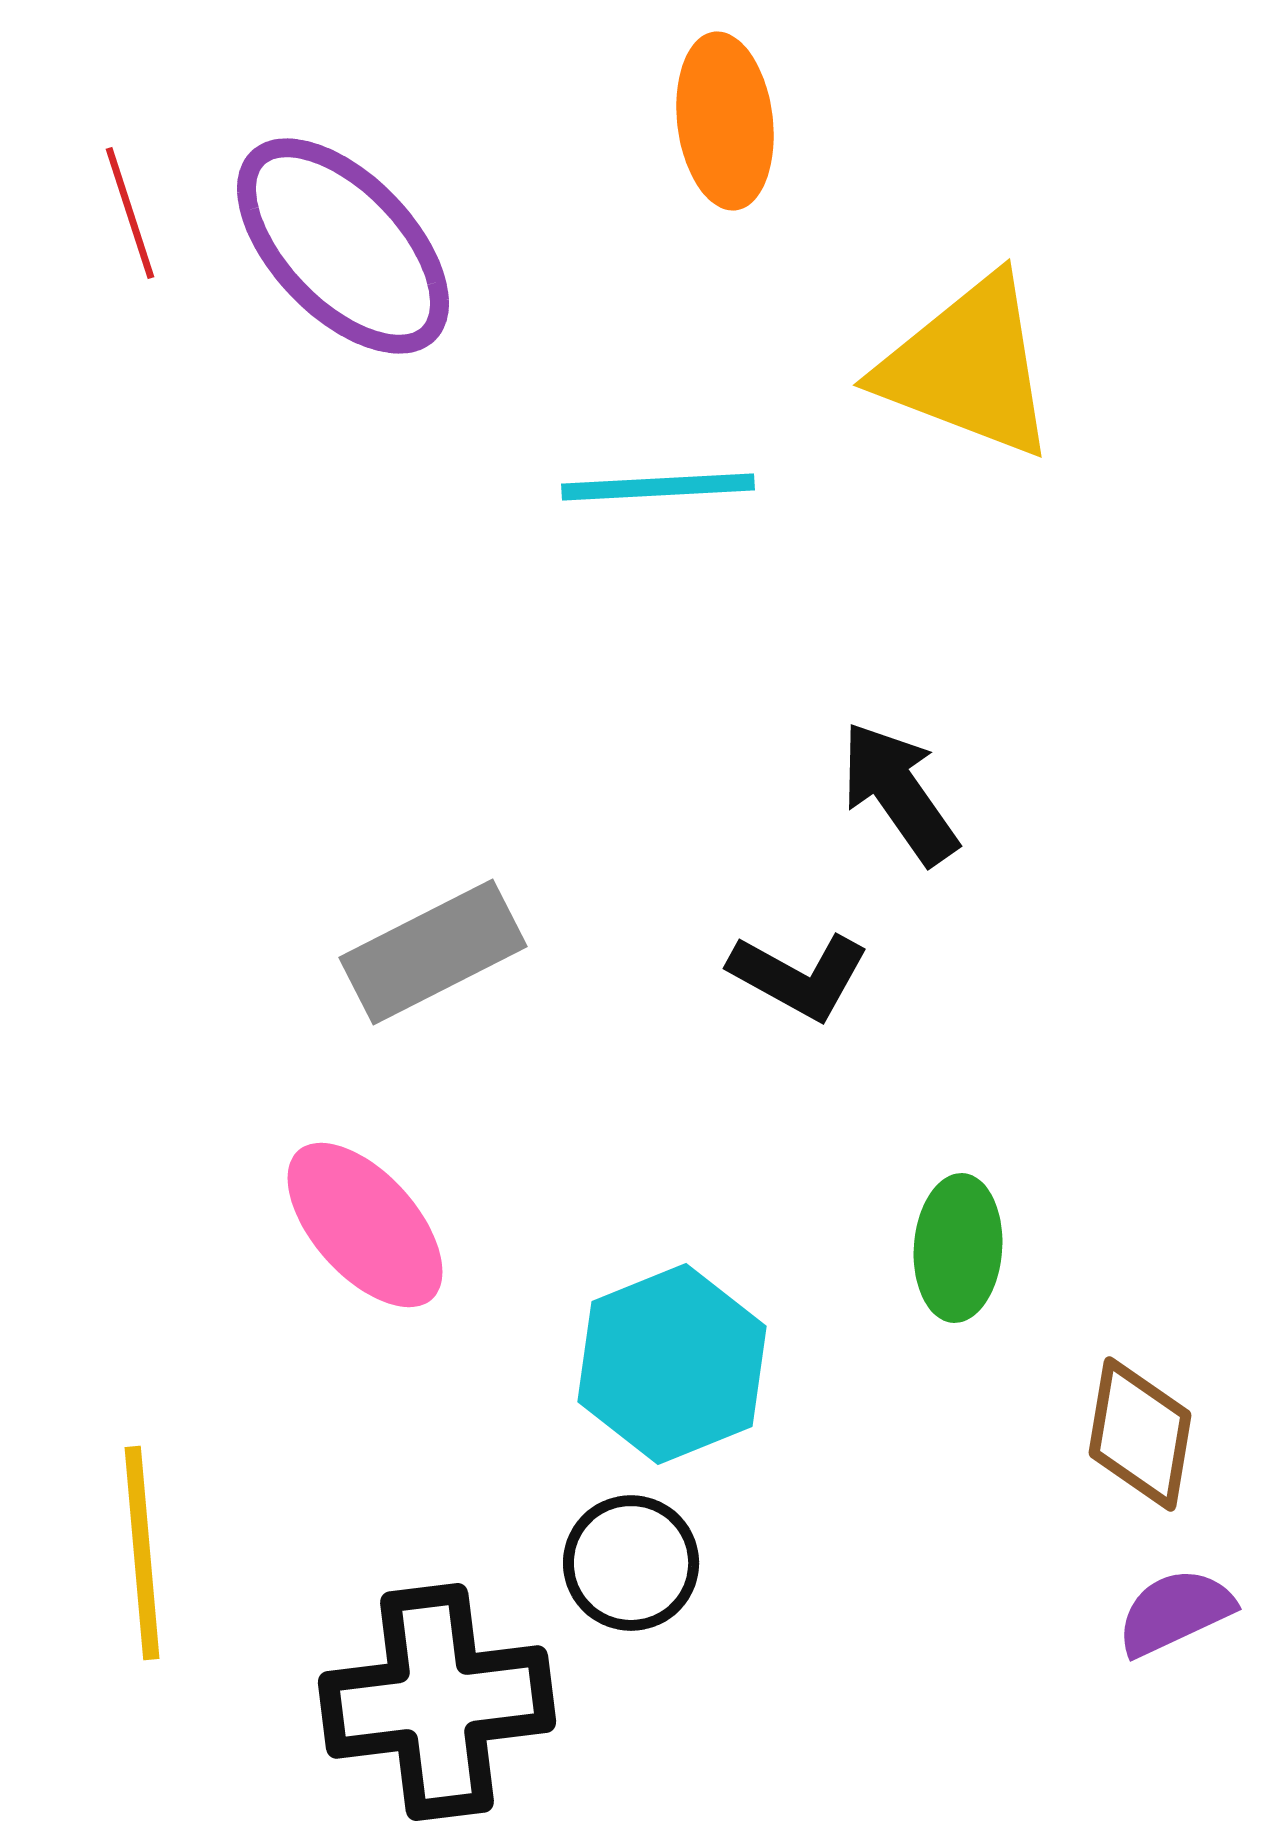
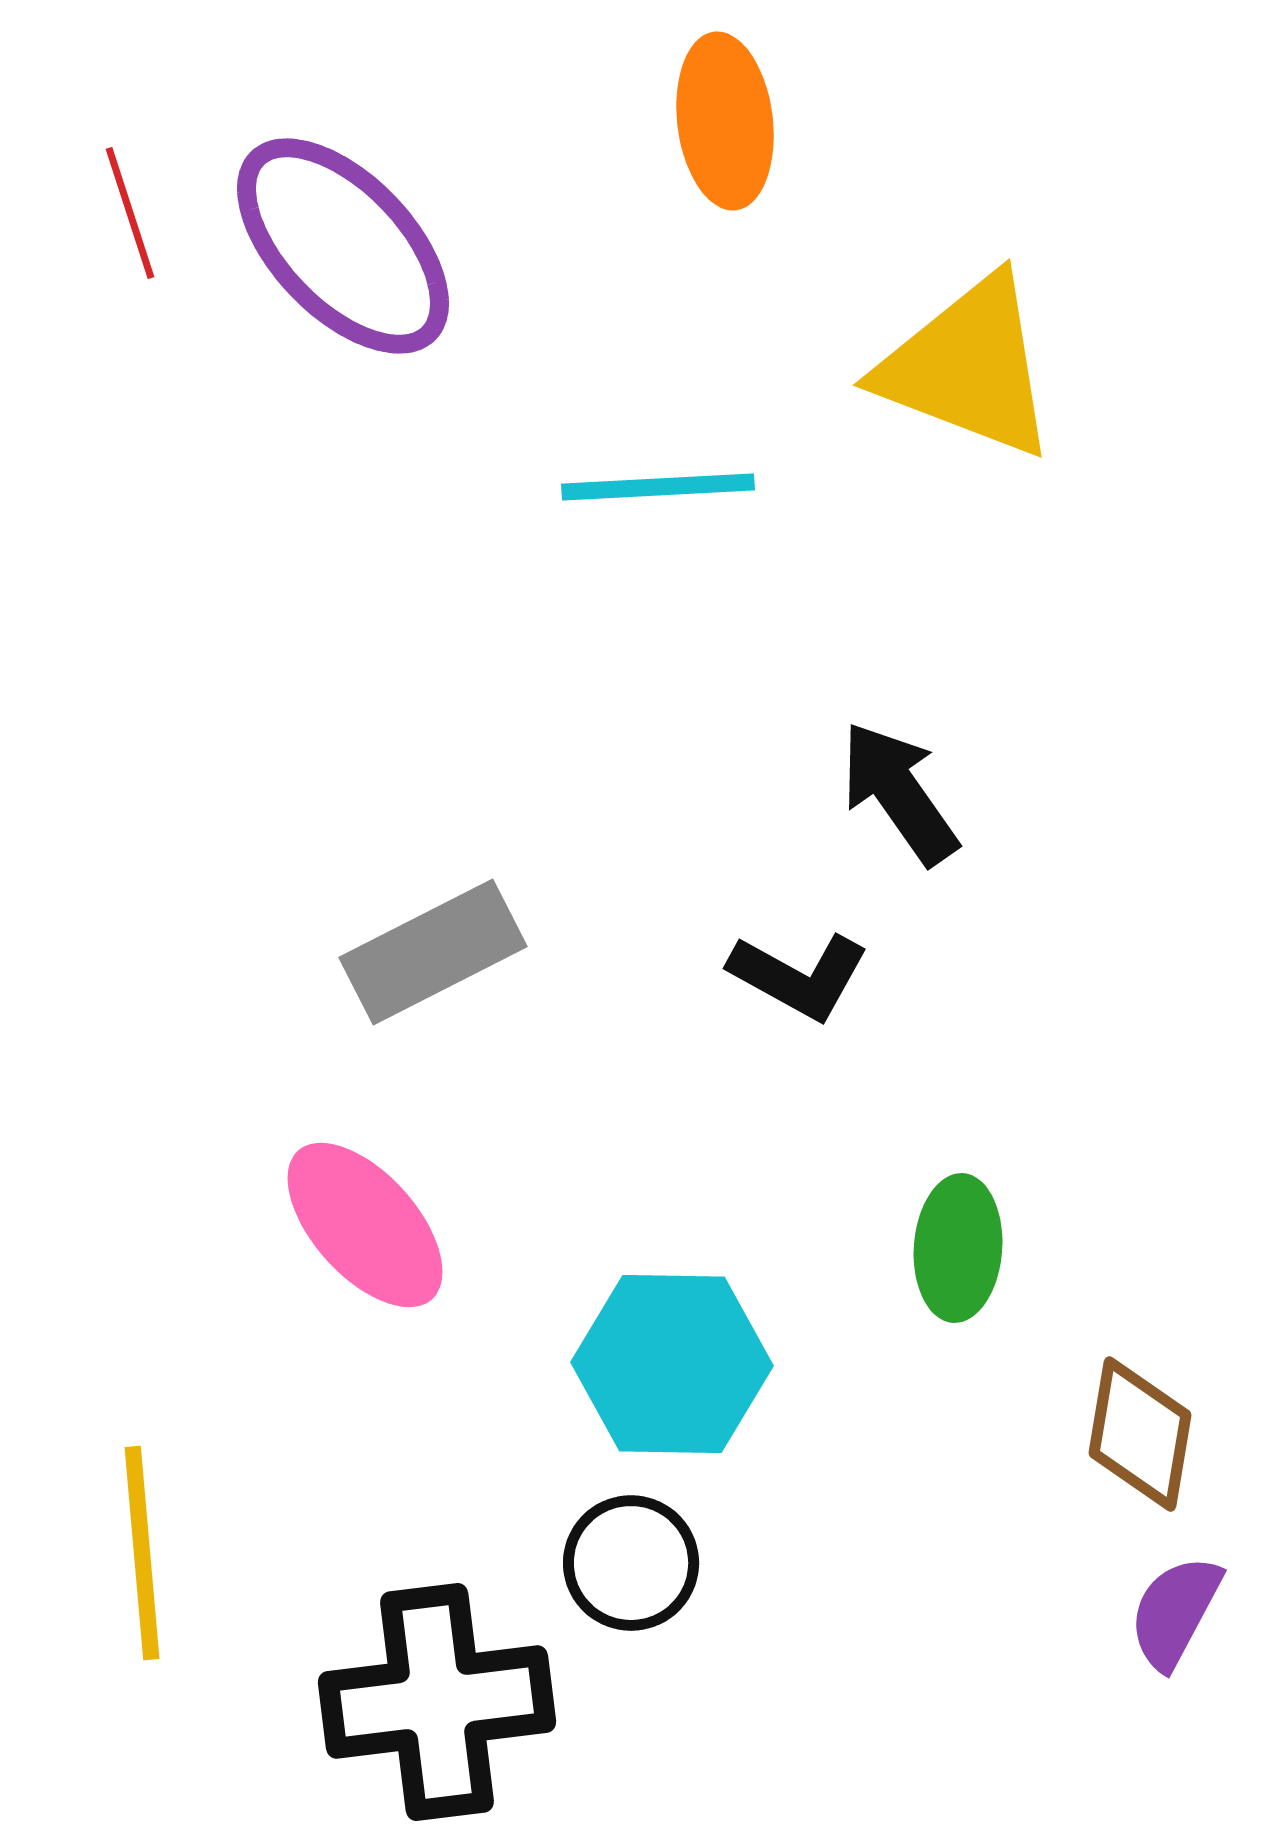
cyan hexagon: rotated 23 degrees clockwise
purple semicircle: rotated 37 degrees counterclockwise
